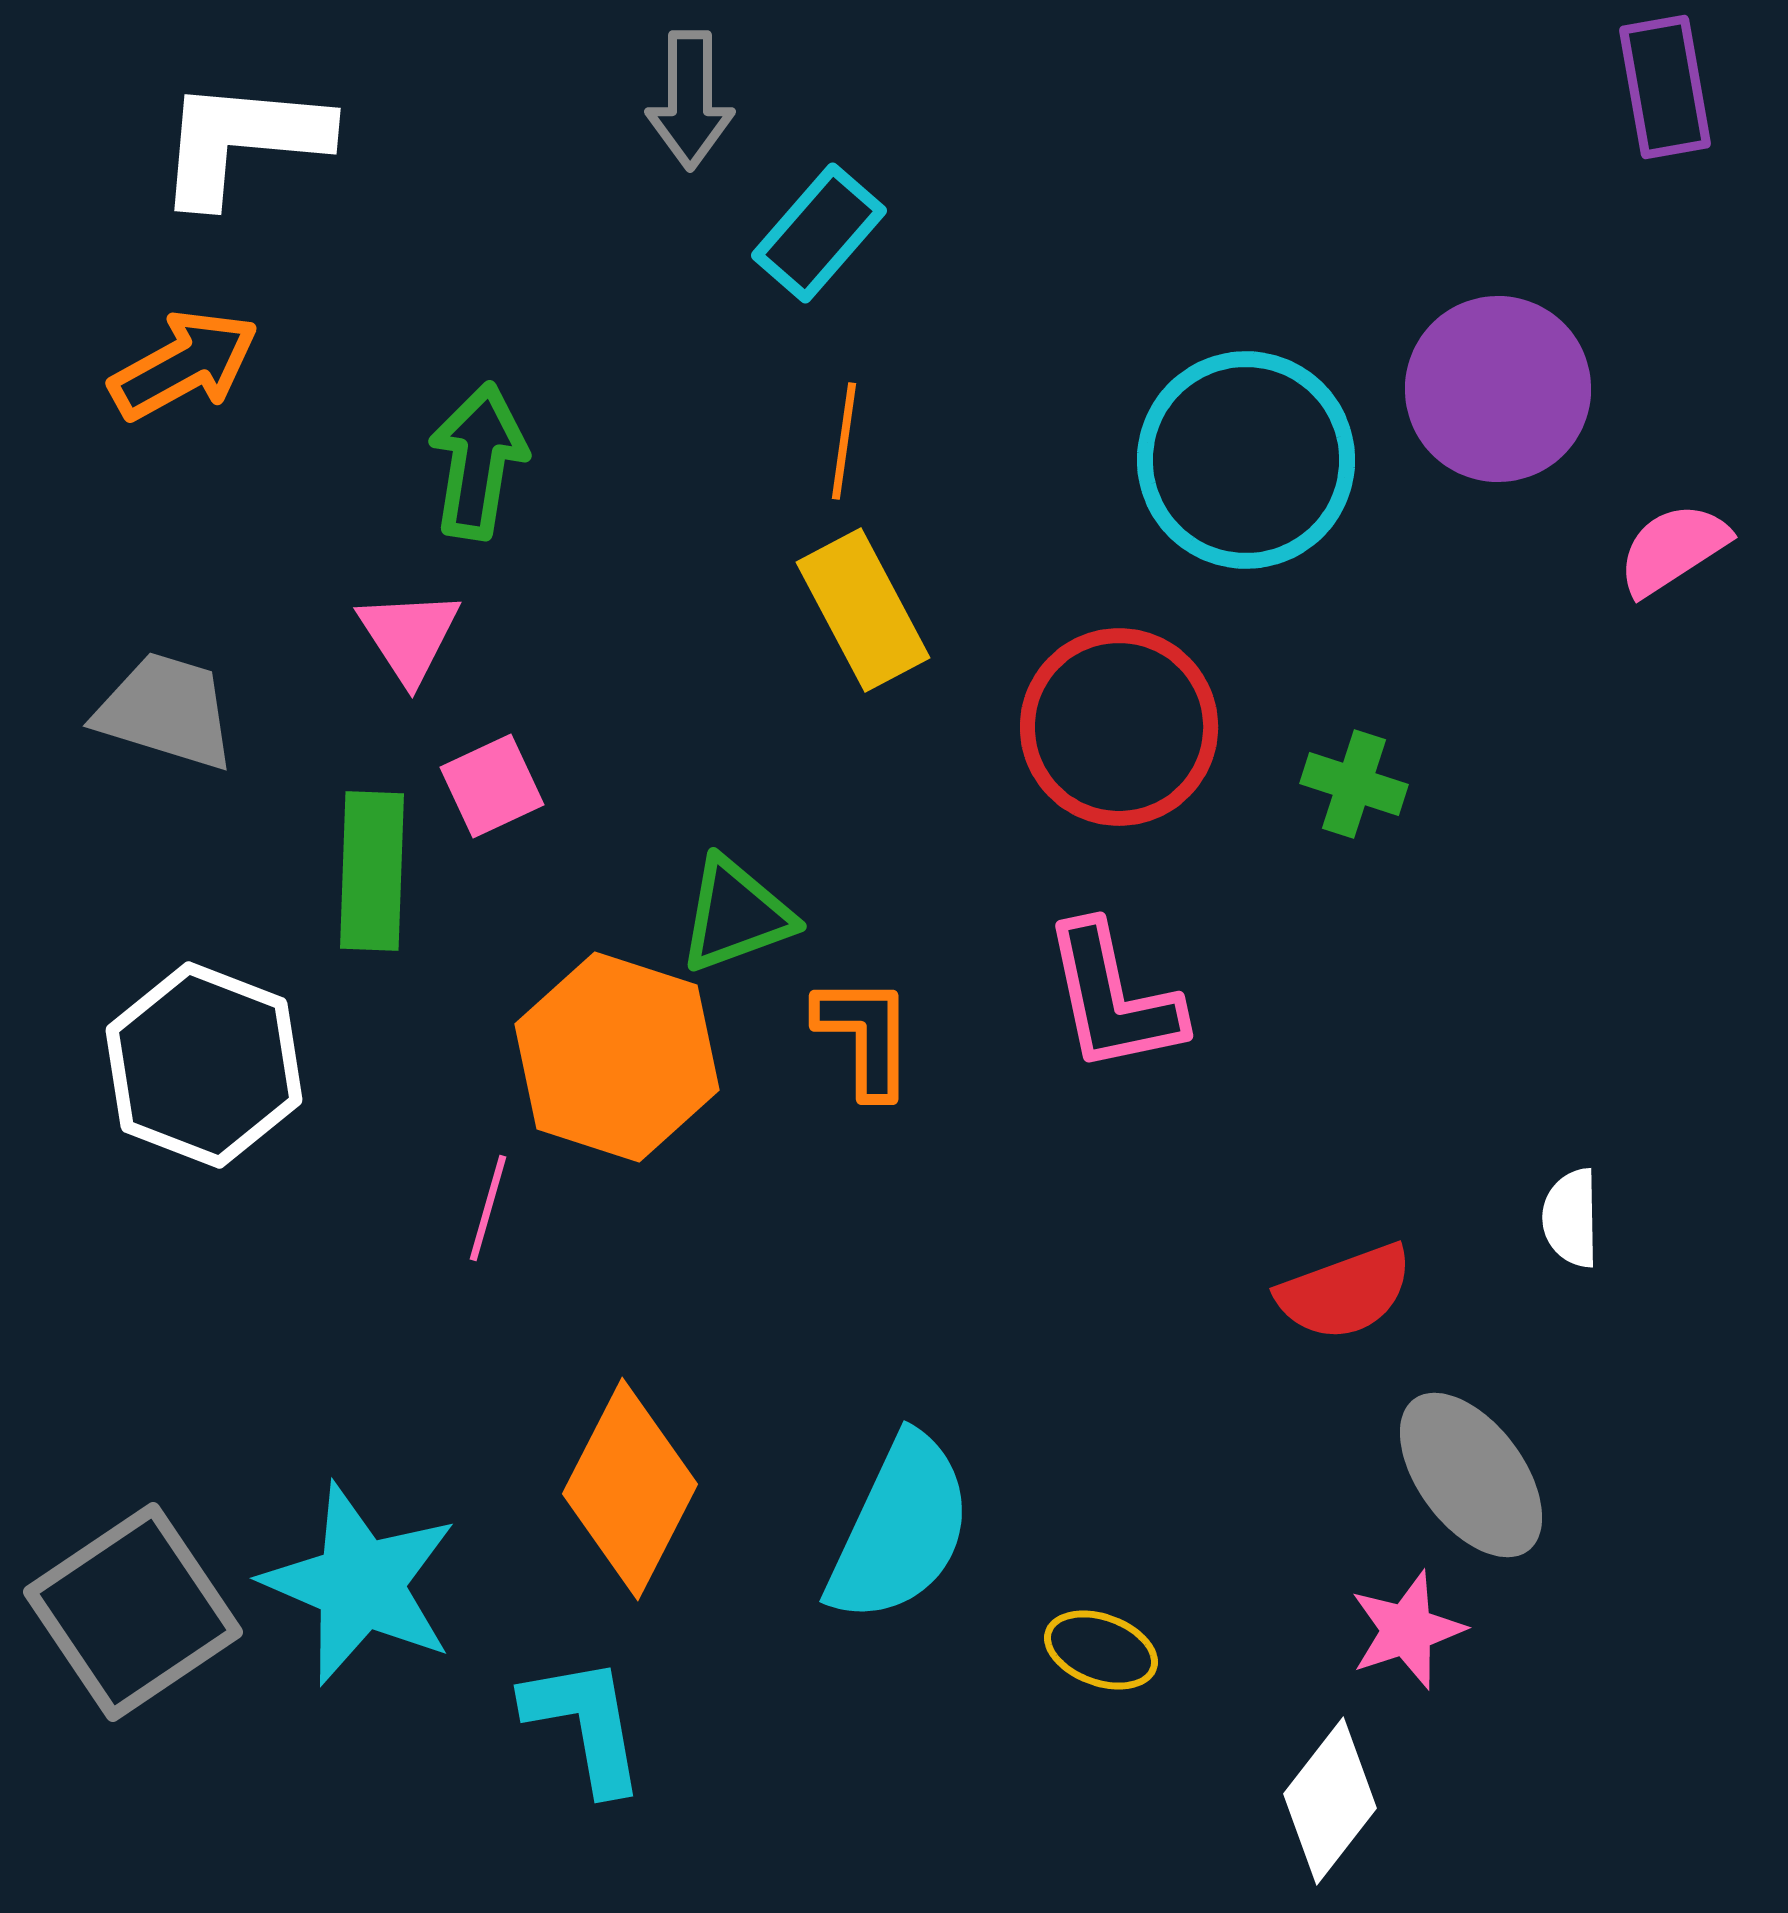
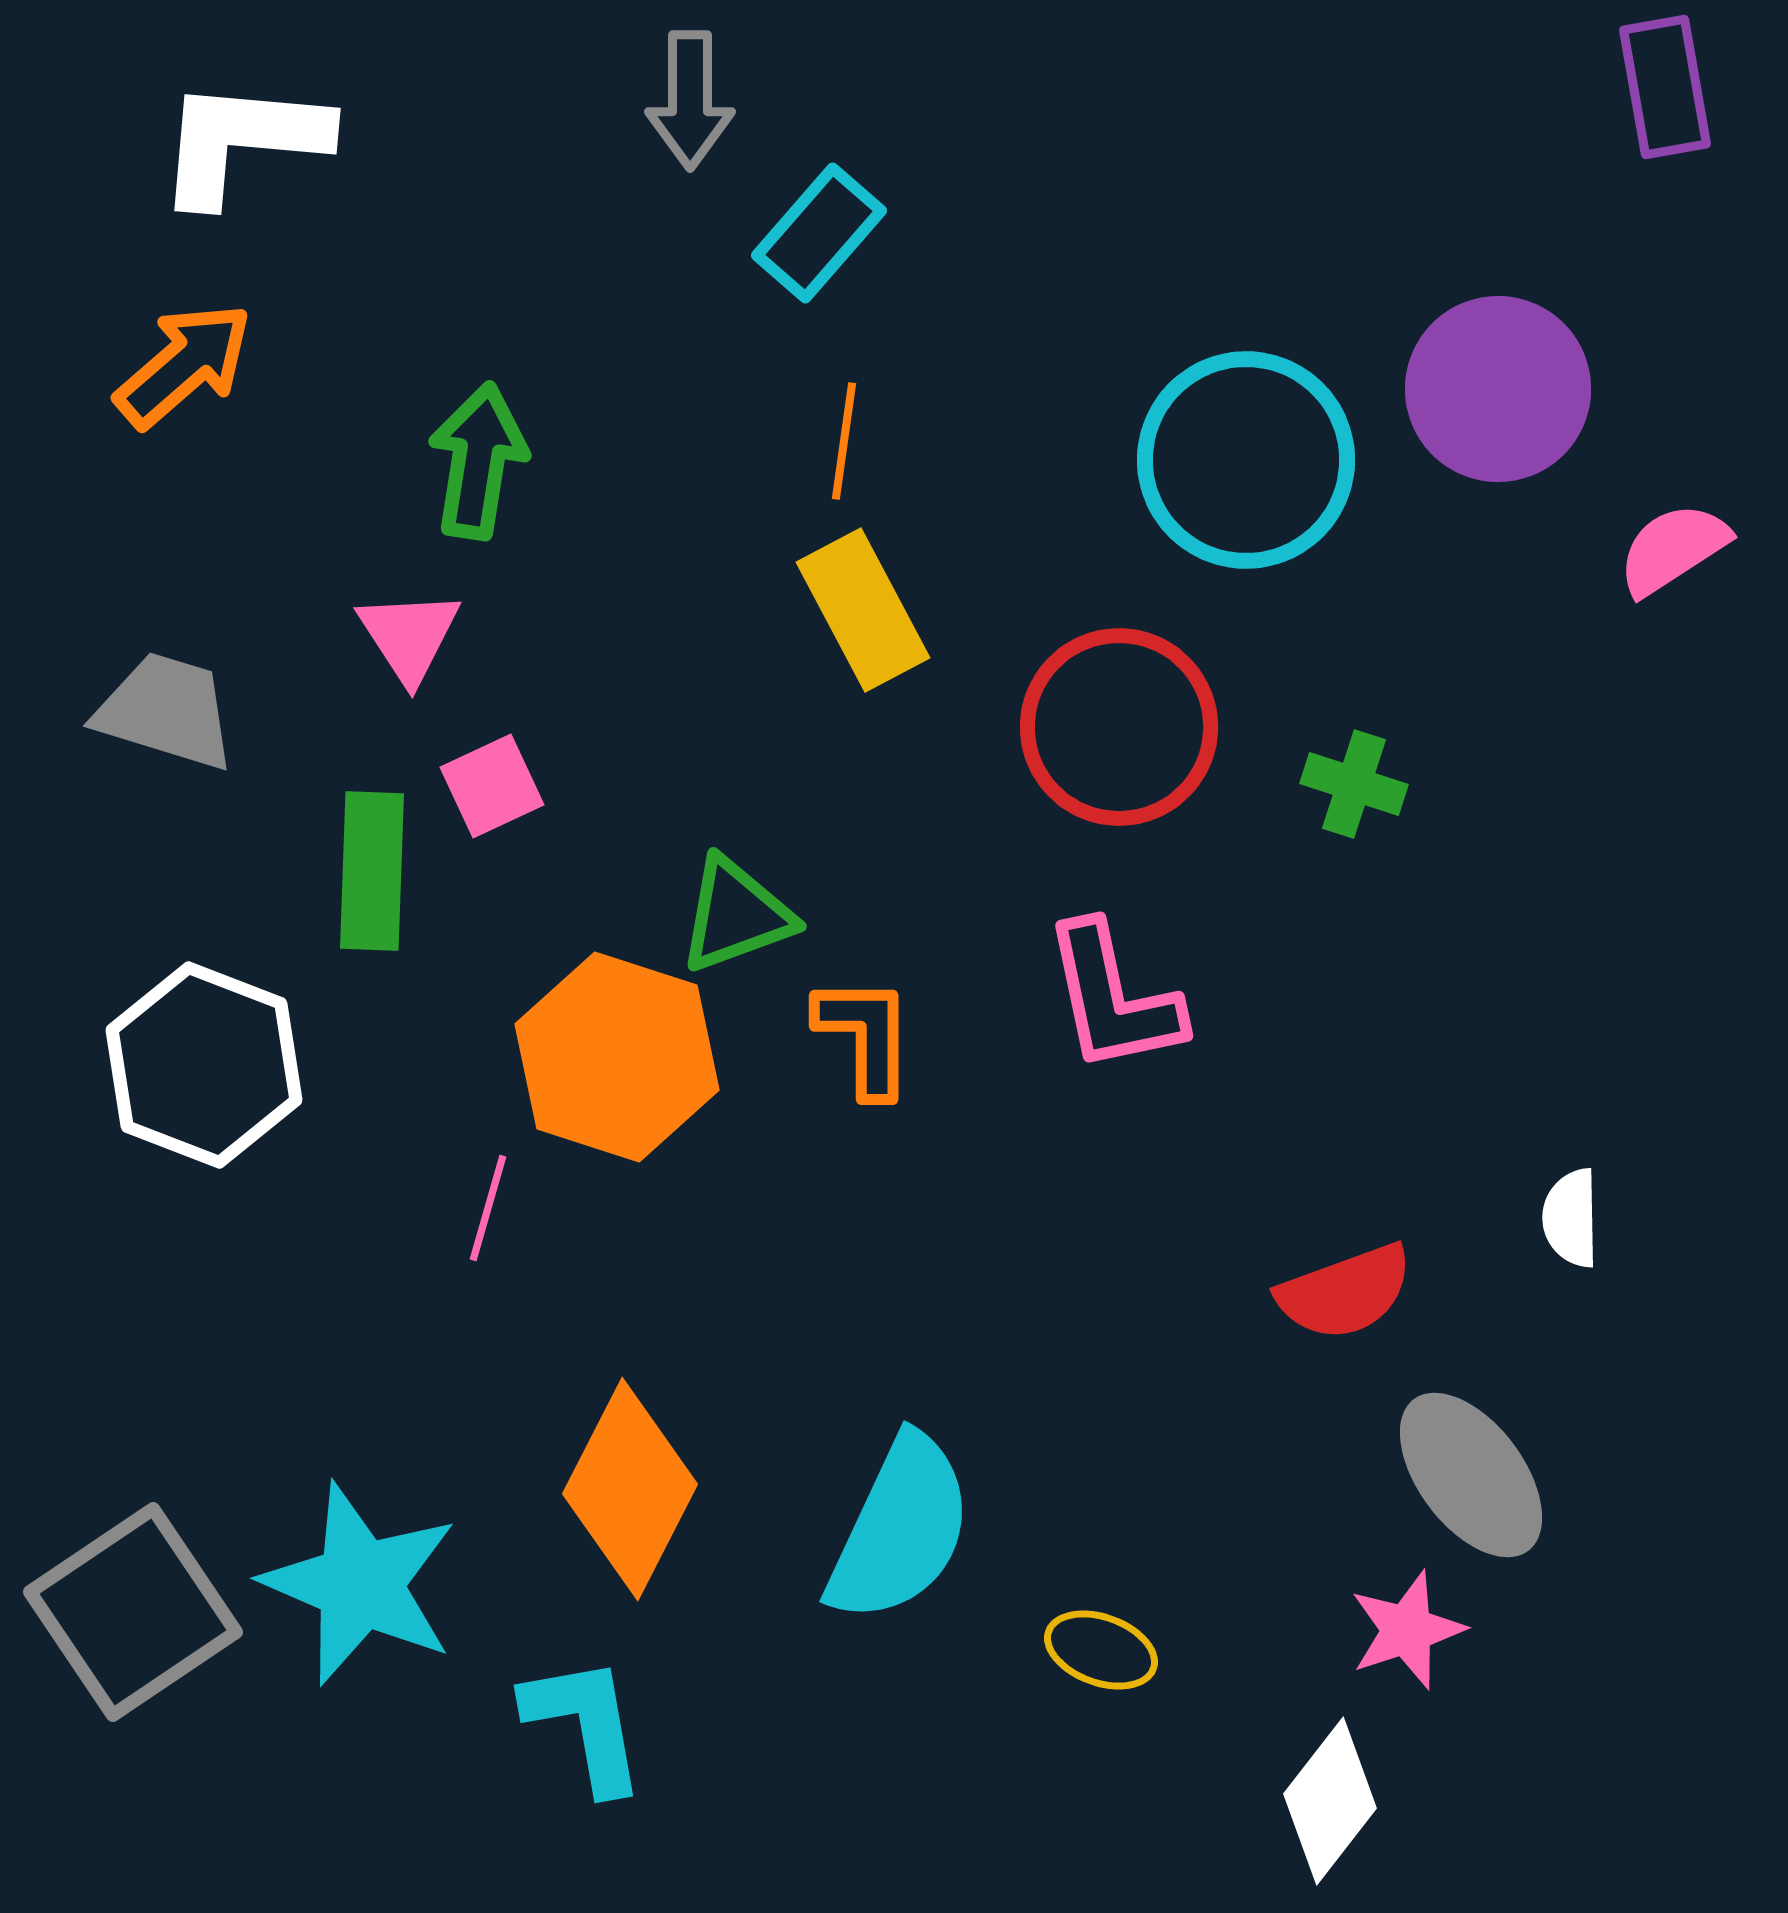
orange arrow: rotated 12 degrees counterclockwise
